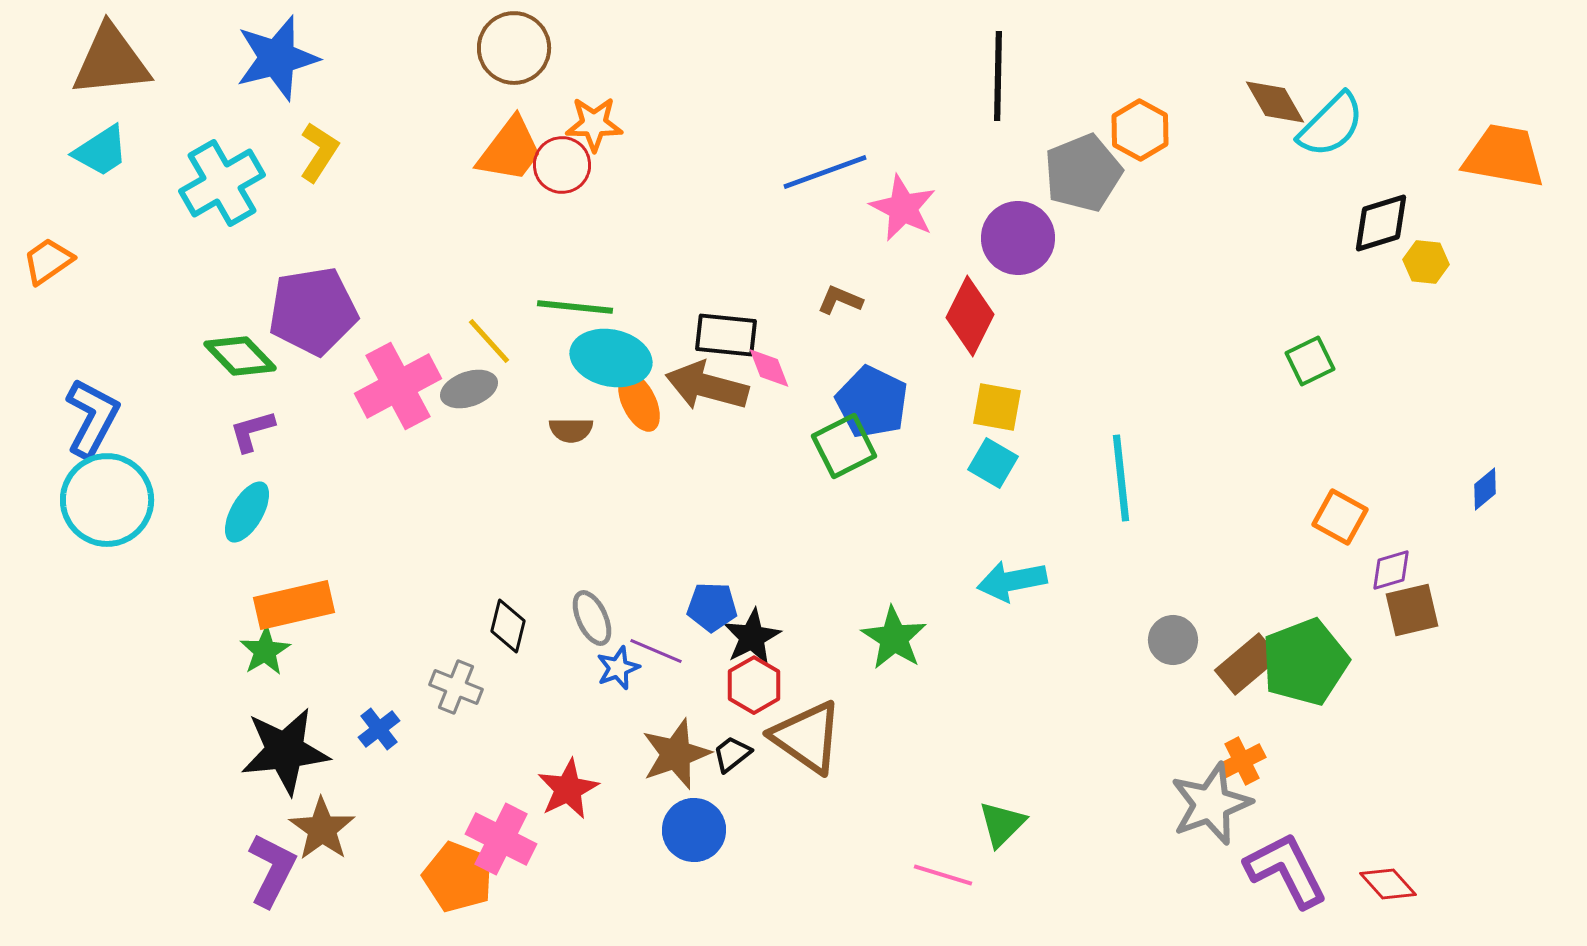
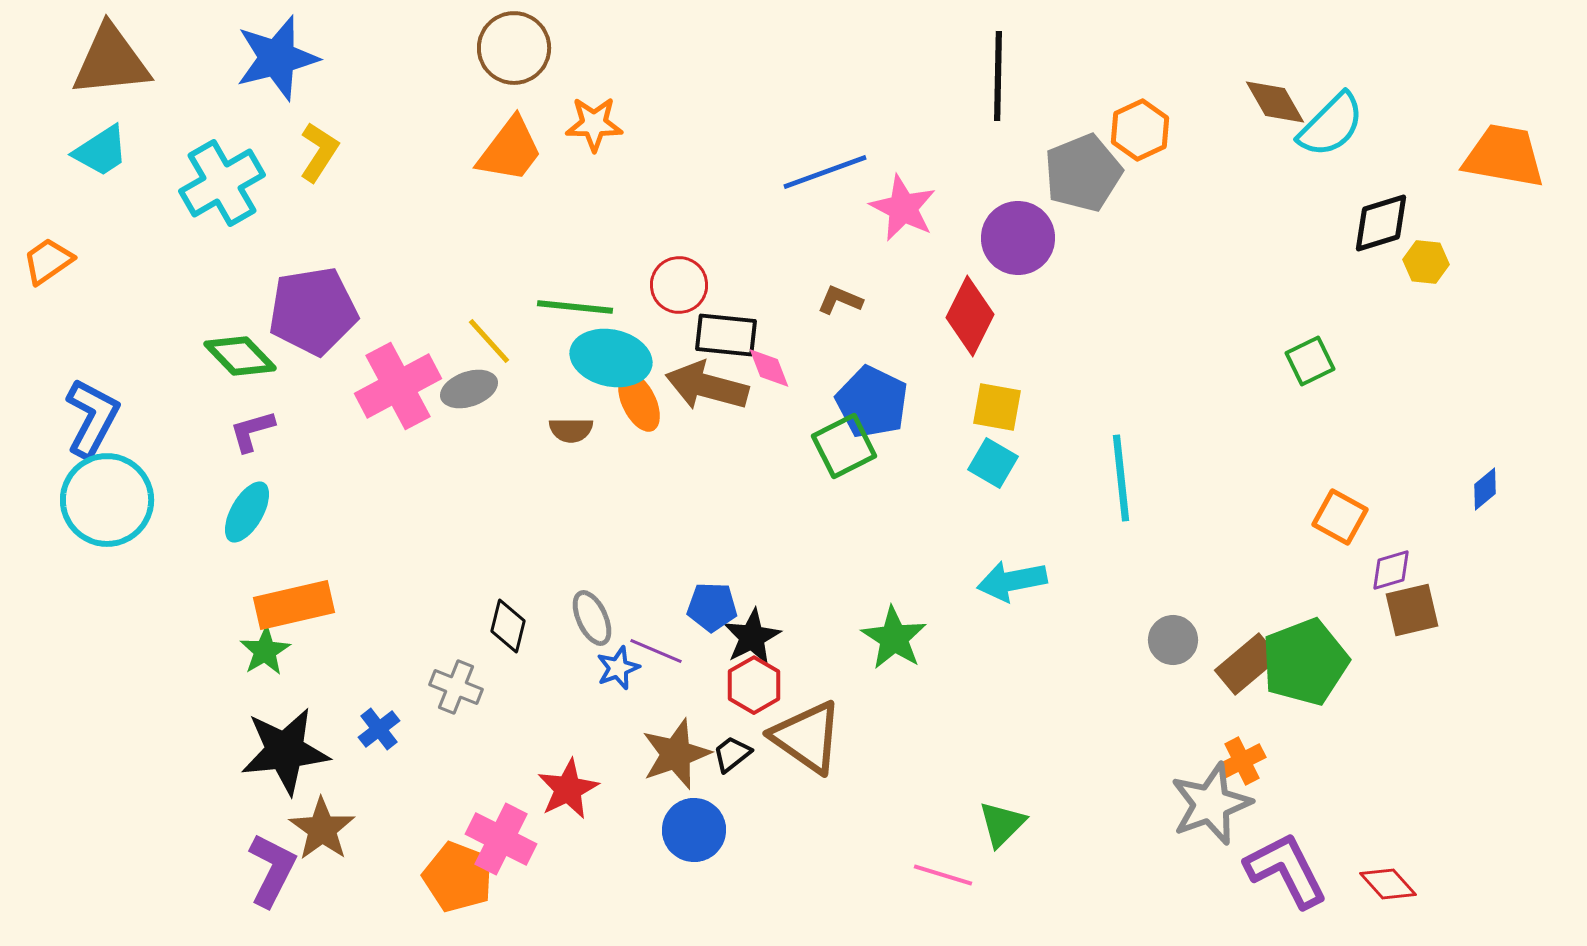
orange hexagon at (1140, 130): rotated 6 degrees clockwise
red circle at (562, 165): moved 117 px right, 120 px down
